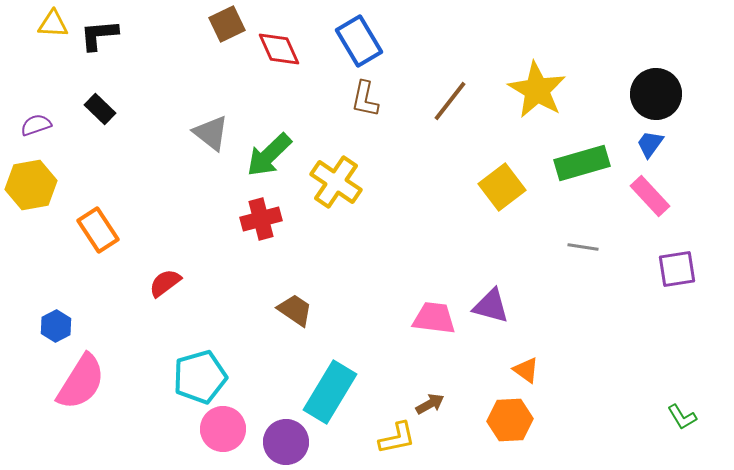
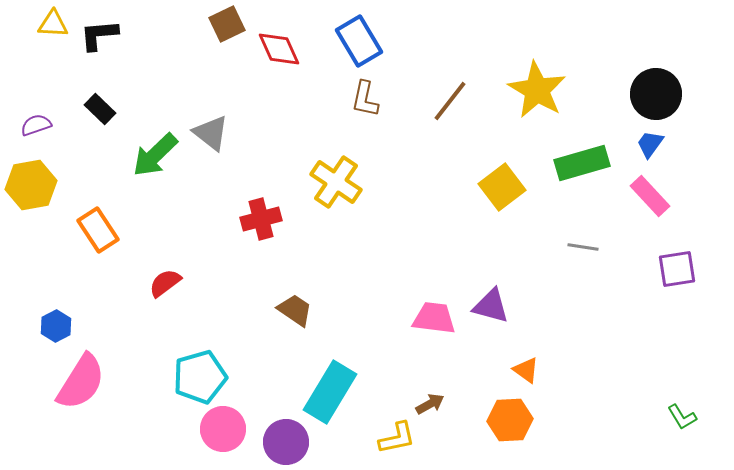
green arrow: moved 114 px left
